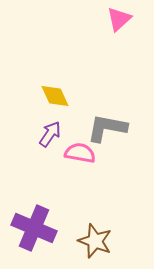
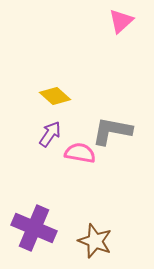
pink triangle: moved 2 px right, 2 px down
yellow diamond: rotated 24 degrees counterclockwise
gray L-shape: moved 5 px right, 3 px down
